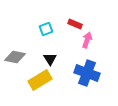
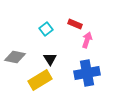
cyan square: rotated 16 degrees counterclockwise
blue cross: rotated 30 degrees counterclockwise
